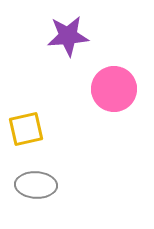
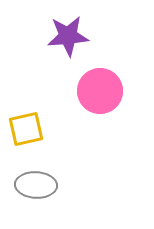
pink circle: moved 14 px left, 2 px down
